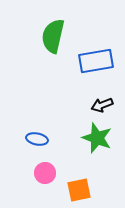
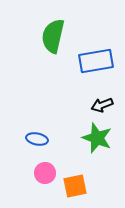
orange square: moved 4 px left, 4 px up
